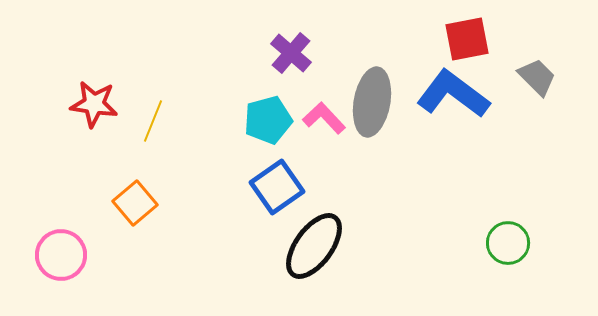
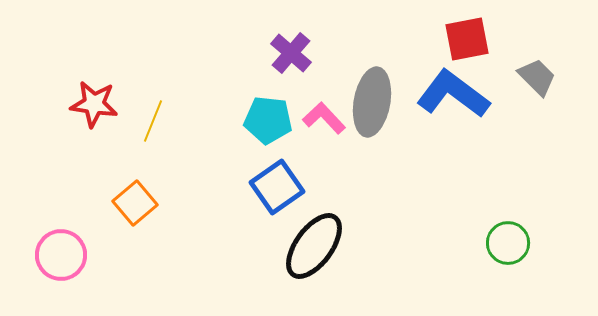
cyan pentagon: rotated 21 degrees clockwise
